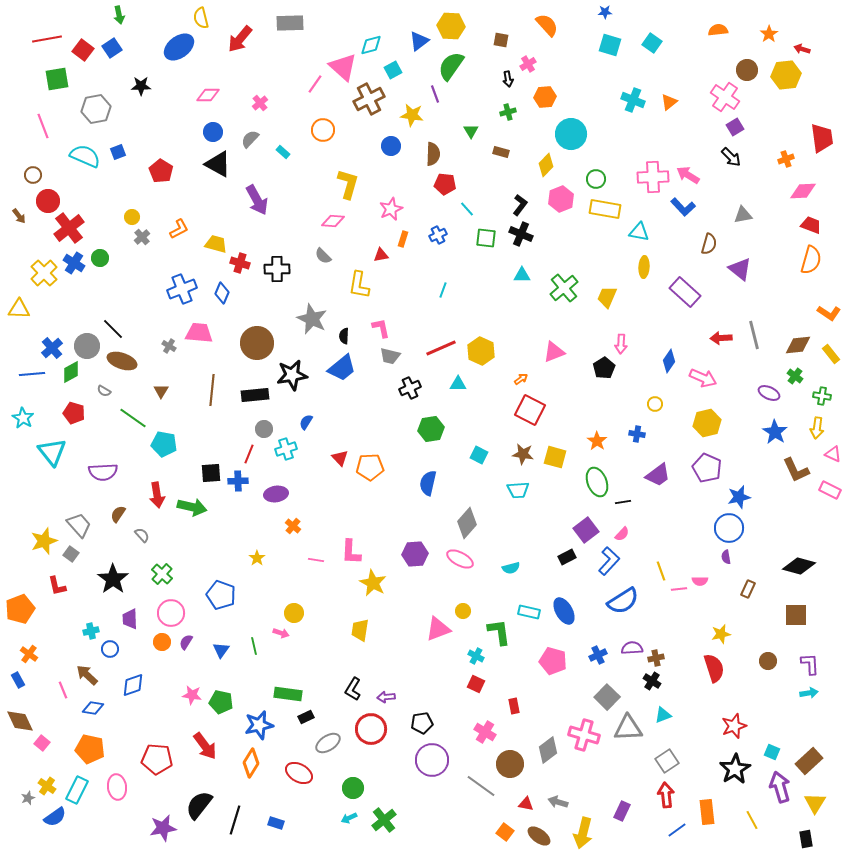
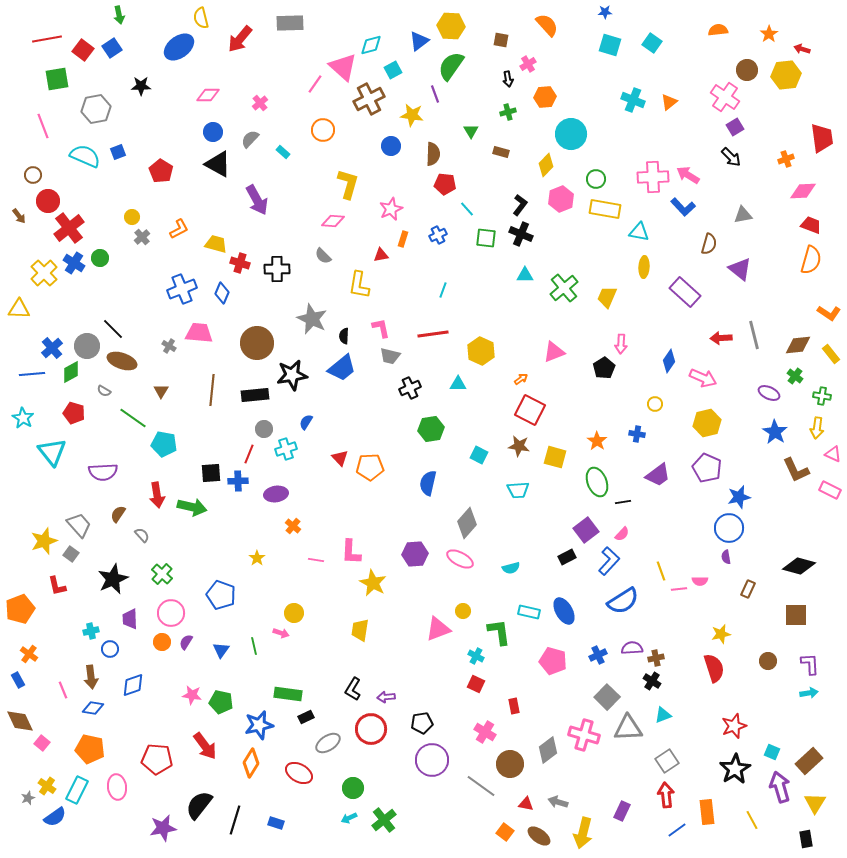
cyan triangle at (522, 275): moved 3 px right
red line at (441, 348): moved 8 px left, 14 px up; rotated 16 degrees clockwise
brown star at (523, 454): moved 4 px left, 8 px up
black star at (113, 579): rotated 12 degrees clockwise
brown arrow at (87, 675): moved 4 px right, 2 px down; rotated 140 degrees counterclockwise
